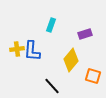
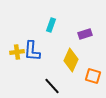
yellow cross: moved 3 px down
yellow diamond: rotated 15 degrees counterclockwise
